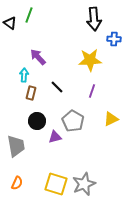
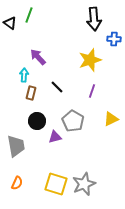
yellow star: rotated 15 degrees counterclockwise
